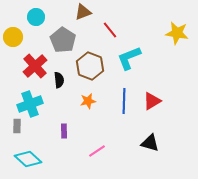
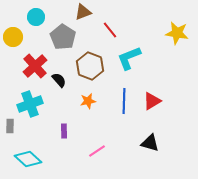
gray pentagon: moved 3 px up
black semicircle: rotated 35 degrees counterclockwise
gray rectangle: moved 7 px left
